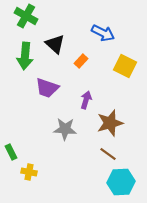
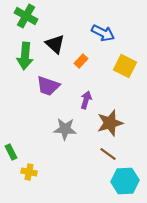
purple trapezoid: moved 1 px right, 2 px up
cyan hexagon: moved 4 px right, 1 px up
